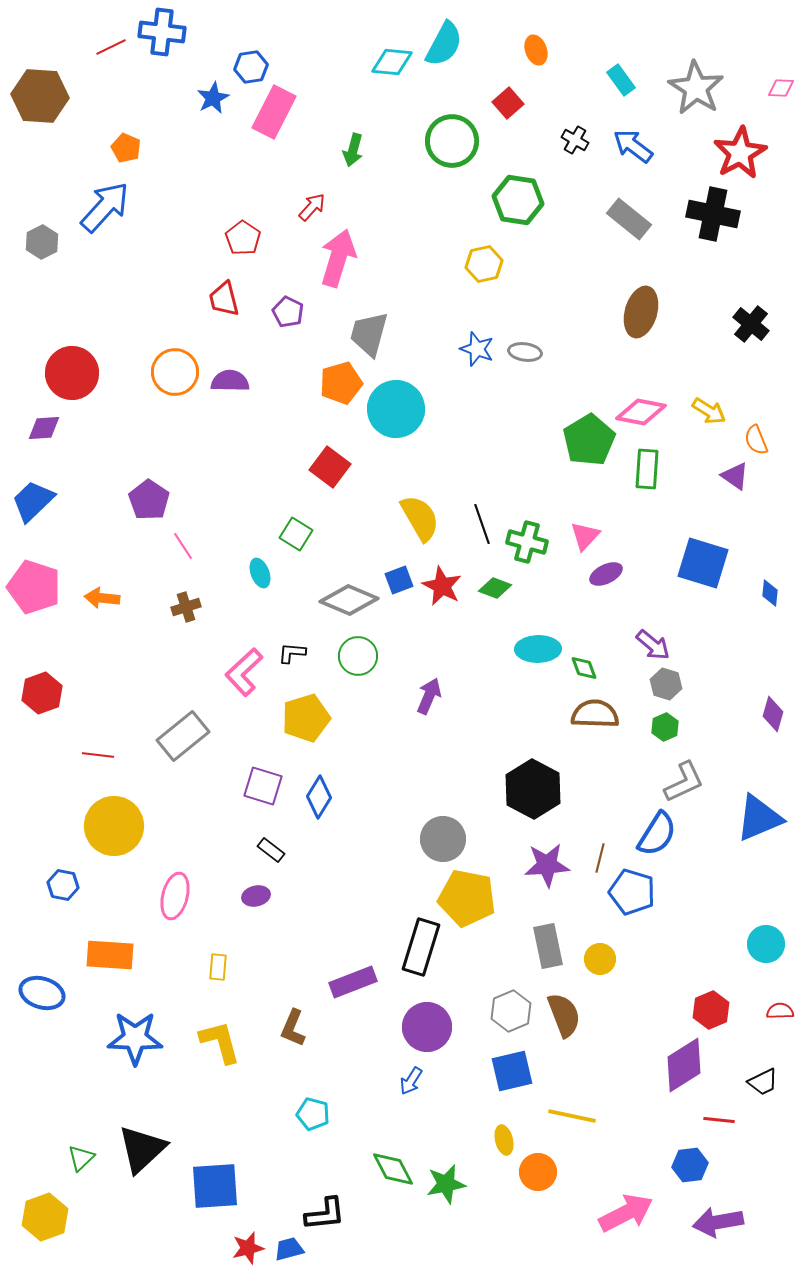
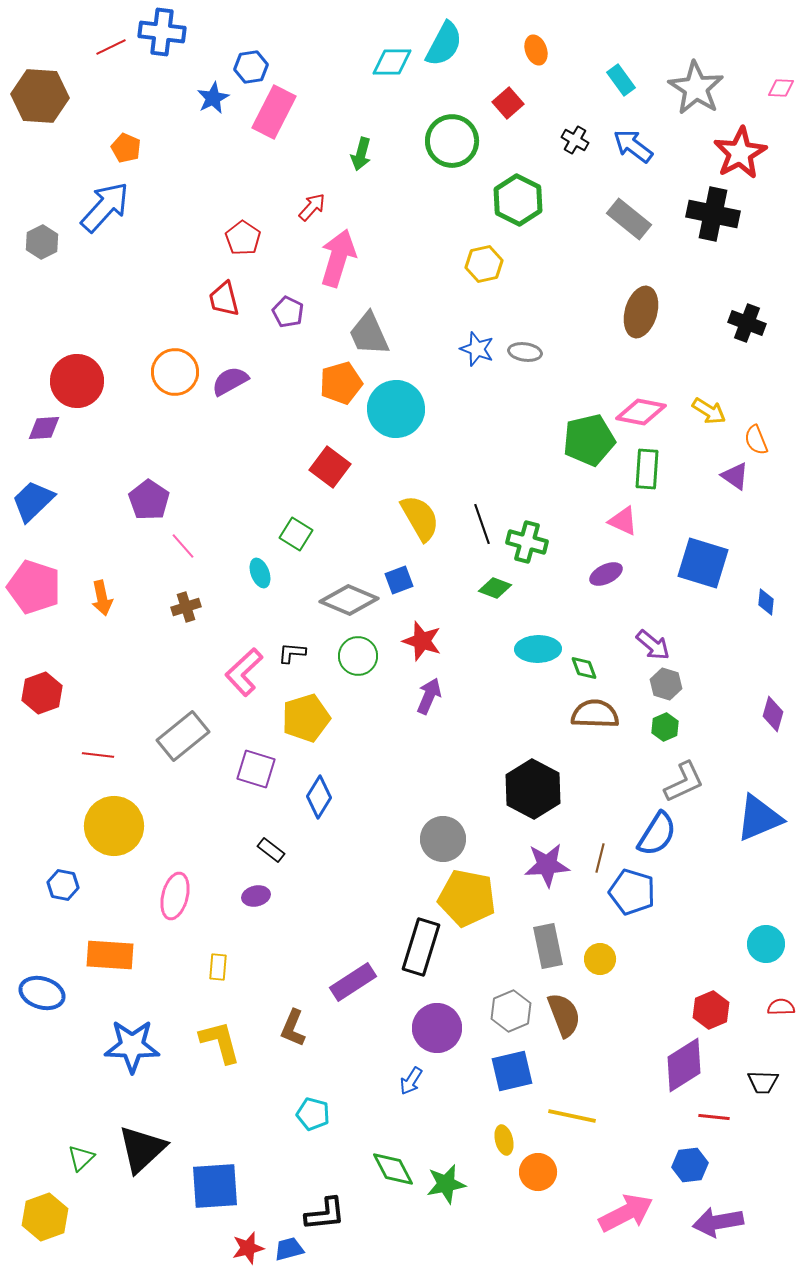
cyan diamond at (392, 62): rotated 6 degrees counterclockwise
green arrow at (353, 150): moved 8 px right, 4 px down
green hexagon at (518, 200): rotated 18 degrees clockwise
black cross at (751, 324): moved 4 px left, 1 px up; rotated 18 degrees counterclockwise
gray trapezoid at (369, 334): rotated 39 degrees counterclockwise
red circle at (72, 373): moved 5 px right, 8 px down
purple semicircle at (230, 381): rotated 30 degrees counterclockwise
green pentagon at (589, 440): rotated 18 degrees clockwise
pink triangle at (585, 536): moved 38 px right, 15 px up; rotated 48 degrees counterclockwise
pink line at (183, 546): rotated 8 degrees counterclockwise
red star at (442, 586): moved 20 px left, 55 px down; rotated 9 degrees counterclockwise
blue diamond at (770, 593): moved 4 px left, 9 px down
orange arrow at (102, 598): rotated 108 degrees counterclockwise
purple square at (263, 786): moved 7 px left, 17 px up
purple rectangle at (353, 982): rotated 12 degrees counterclockwise
red semicircle at (780, 1011): moved 1 px right, 4 px up
purple circle at (427, 1027): moved 10 px right, 1 px down
blue star at (135, 1038): moved 3 px left, 8 px down
black trapezoid at (763, 1082): rotated 28 degrees clockwise
red line at (719, 1120): moved 5 px left, 3 px up
